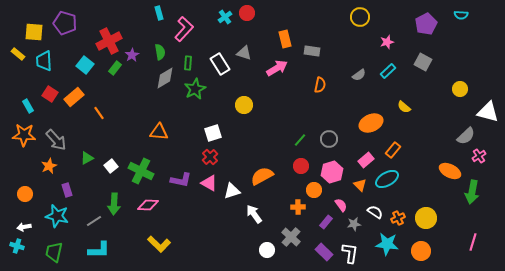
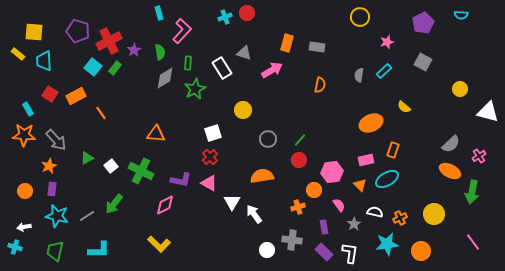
cyan cross at (225, 17): rotated 16 degrees clockwise
purple pentagon at (65, 23): moved 13 px right, 8 px down
purple pentagon at (426, 24): moved 3 px left, 1 px up
pink L-shape at (184, 29): moved 2 px left, 2 px down
orange rectangle at (285, 39): moved 2 px right, 4 px down; rotated 30 degrees clockwise
gray rectangle at (312, 51): moved 5 px right, 4 px up
purple star at (132, 55): moved 2 px right, 5 px up
white rectangle at (220, 64): moved 2 px right, 4 px down
cyan square at (85, 65): moved 8 px right, 2 px down
pink arrow at (277, 68): moved 5 px left, 2 px down
cyan rectangle at (388, 71): moved 4 px left
gray semicircle at (359, 75): rotated 136 degrees clockwise
orange rectangle at (74, 97): moved 2 px right, 1 px up; rotated 12 degrees clockwise
yellow circle at (244, 105): moved 1 px left, 5 px down
cyan rectangle at (28, 106): moved 3 px down
orange line at (99, 113): moved 2 px right
orange triangle at (159, 132): moved 3 px left, 2 px down
gray semicircle at (466, 136): moved 15 px left, 8 px down
gray circle at (329, 139): moved 61 px left
orange rectangle at (393, 150): rotated 21 degrees counterclockwise
pink rectangle at (366, 160): rotated 28 degrees clockwise
red circle at (301, 166): moved 2 px left, 6 px up
pink hexagon at (332, 172): rotated 10 degrees clockwise
orange semicircle at (262, 176): rotated 20 degrees clockwise
purple rectangle at (67, 190): moved 15 px left, 1 px up; rotated 24 degrees clockwise
white triangle at (232, 191): moved 11 px down; rotated 42 degrees counterclockwise
orange circle at (25, 194): moved 3 px up
green arrow at (114, 204): rotated 35 degrees clockwise
pink diamond at (148, 205): moved 17 px right; rotated 30 degrees counterclockwise
pink semicircle at (341, 205): moved 2 px left
orange cross at (298, 207): rotated 16 degrees counterclockwise
white semicircle at (375, 212): rotated 21 degrees counterclockwise
orange cross at (398, 218): moved 2 px right
yellow circle at (426, 218): moved 8 px right, 4 px up
gray line at (94, 221): moved 7 px left, 5 px up
purple rectangle at (326, 222): moved 2 px left, 5 px down; rotated 48 degrees counterclockwise
gray star at (354, 224): rotated 24 degrees counterclockwise
gray cross at (291, 237): moved 1 px right, 3 px down; rotated 36 degrees counterclockwise
pink line at (473, 242): rotated 54 degrees counterclockwise
cyan star at (387, 244): rotated 15 degrees counterclockwise
cyan cross at (17, 246): moved 2 px left, 1 px down
green trapezoid at (54, 252): moved 1 px right, 1 px up
